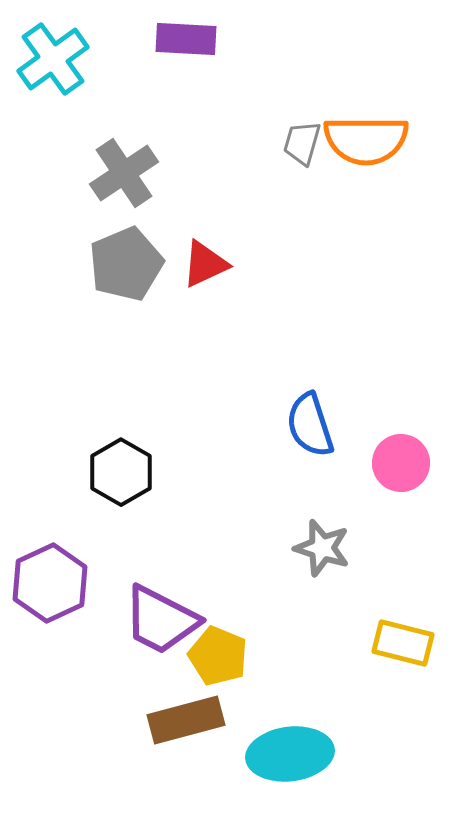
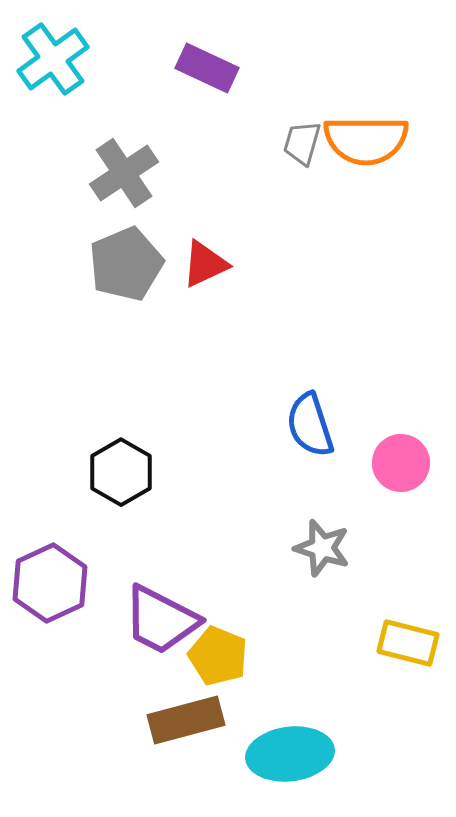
purple rectangle: moved 21 px right, 29 px down; rotated 22 degrees clockwise
yellow rectangle: moved 5 px right
